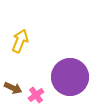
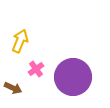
purple circle: moved 3 px right
pink cross: moved 26 px up
